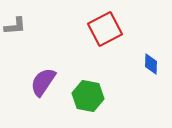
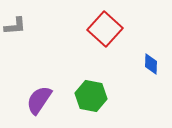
red square: rotated 20 degrees counterclockwise
purple semicircle: moved 4 px left, 18 px down
green hexagon: moved 3 px right
